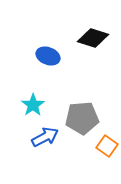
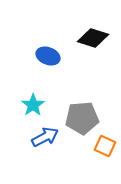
orange square: moved 2 px left; rotated 10 degrees counterclockwise
